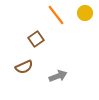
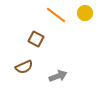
orange line: rotated 15 degrees counterclockwise
brown square: rotated 28 degrees counterclockwise
